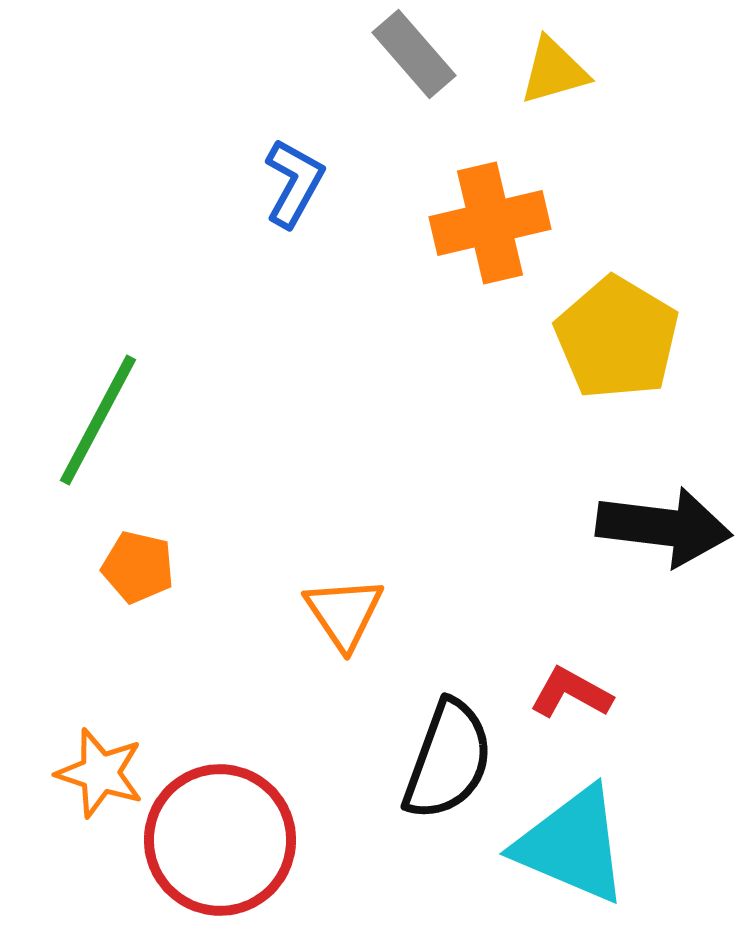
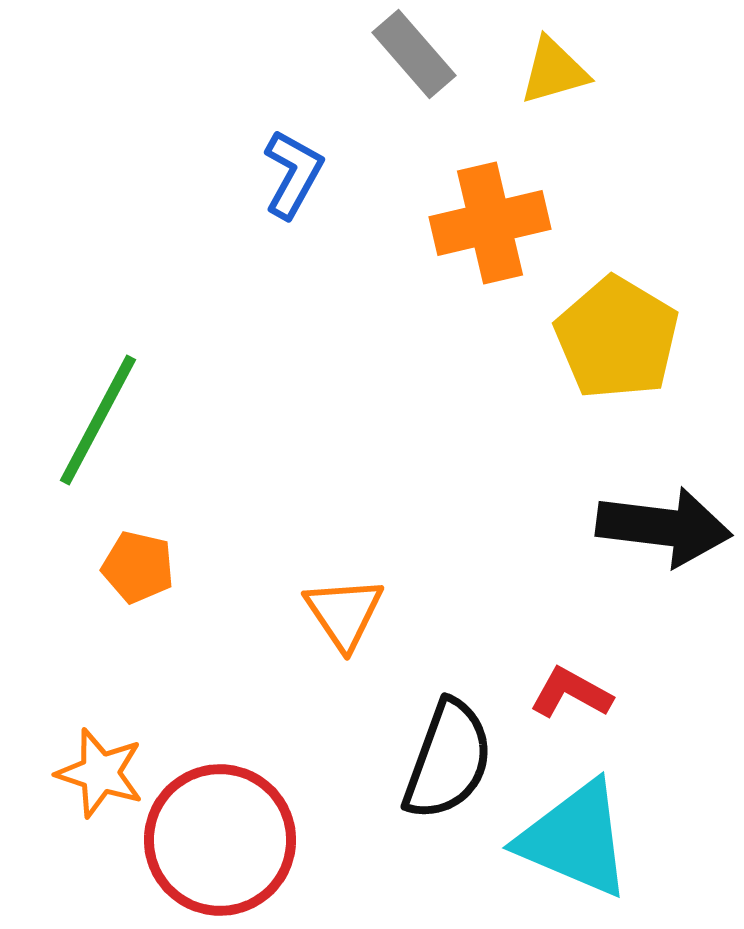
blue L-shape: moved 1 px left, 9 px up
cyan triangle: moved 3 px right, 6 px up
